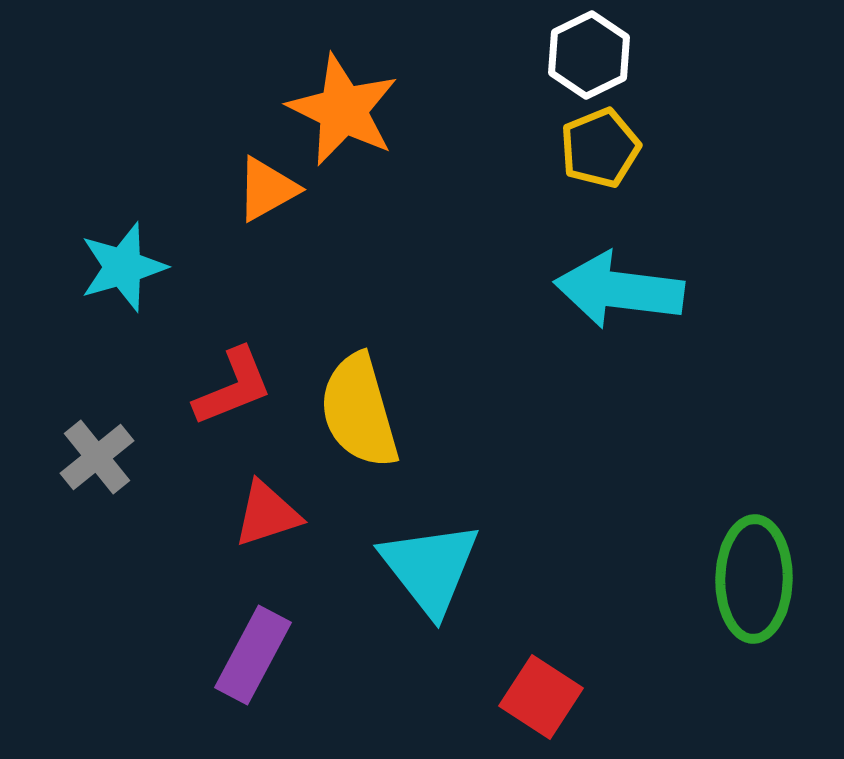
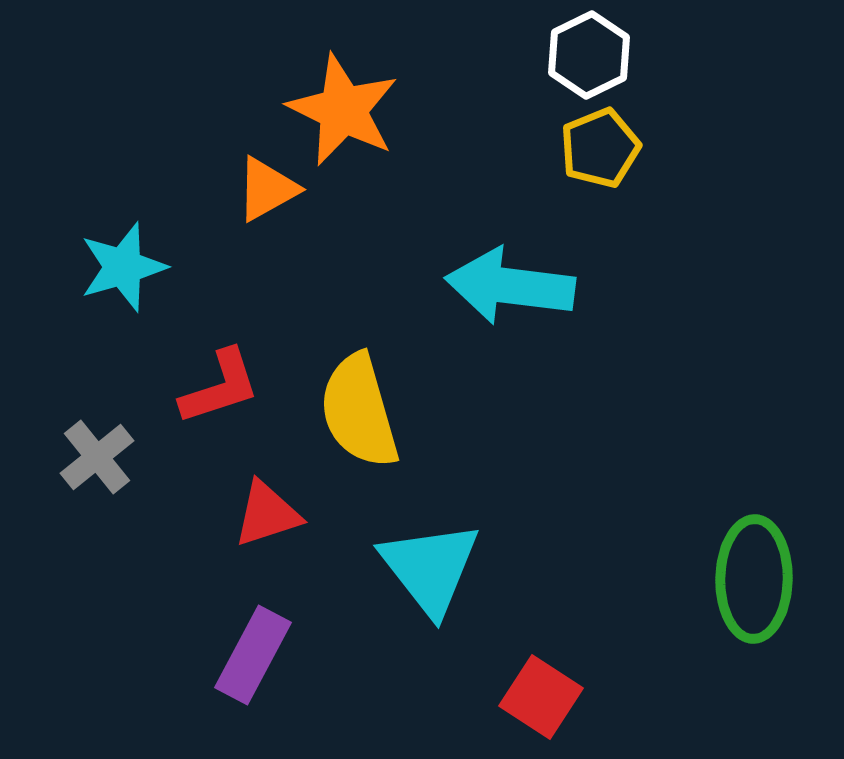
cyan arrow: moved 109 px left, 4 px up
red L-shape: moved 13 px left; rotated 4 degrees clockwise
